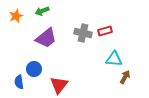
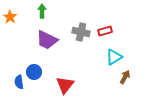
green arrow: rotated 112 degrees clockwise
orange star: moved 6 px left, 1 px down; rotated 16 degrees counterclockwise
gray cross: moved 2 px left, 1 px up
purple trapezoid: moved 1 px right, 2 px down; rotated 65 degrees clockwise
cyan triangle: moved 2 px up; rotated 36 degrees counterclockwise
blue circle: moved 3 px down
red triangle: moved 6 px right
